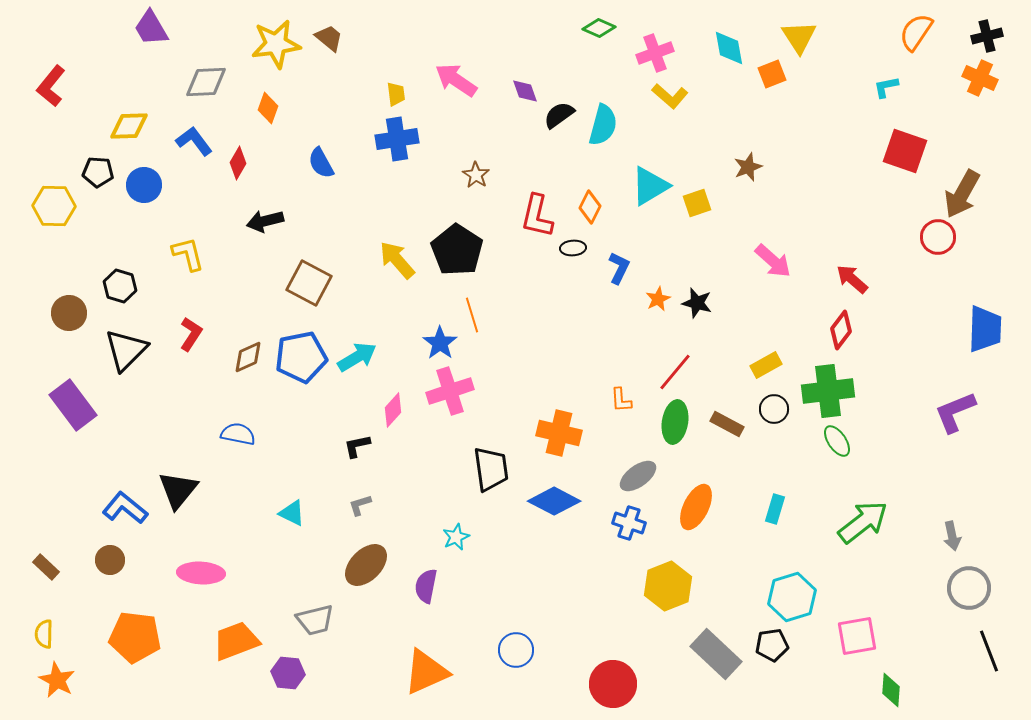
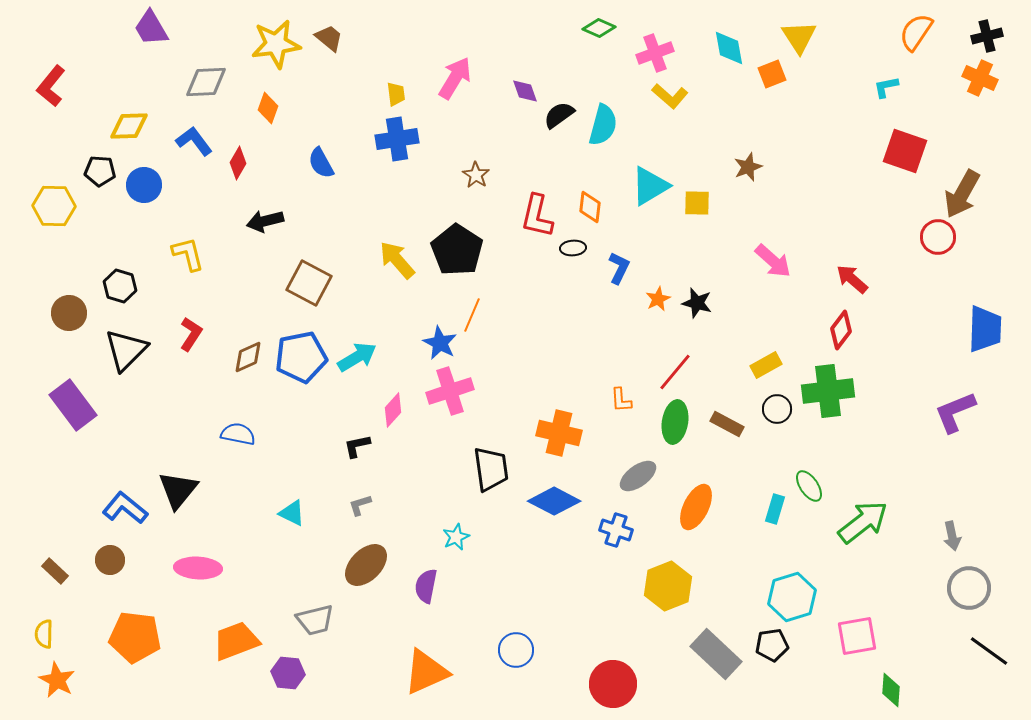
pink arrow at (456, 80): moved 1 px left, 2 px up; rotated 87 degrees clockwise
black pentagon at (98, 172): moved 2 px right, 1 px up
yellow square at (697, 203): rotated 20 degrees clockwise
orange diamond at (590, 207): rotated 20 degrees counterclockwise
orange line at (472, 315): rotated 40 degrees clockwise
blue star at (440, 343): rotated 8 degrees counterclockwise
black circle at (774, 409): moved 3 px right
green ellipse at (837, 441): moved 28 px left, 45 px down
blue cross at (629, 523): moved 13 px left, 7 px down
brown rectangle at (46, 567): moved 9 px right, 4 px down
pink ellipse at (201, 573): moved 3 px left, 5 px up
black line at (989, 651): rotated 33 degrees counterclockwise
